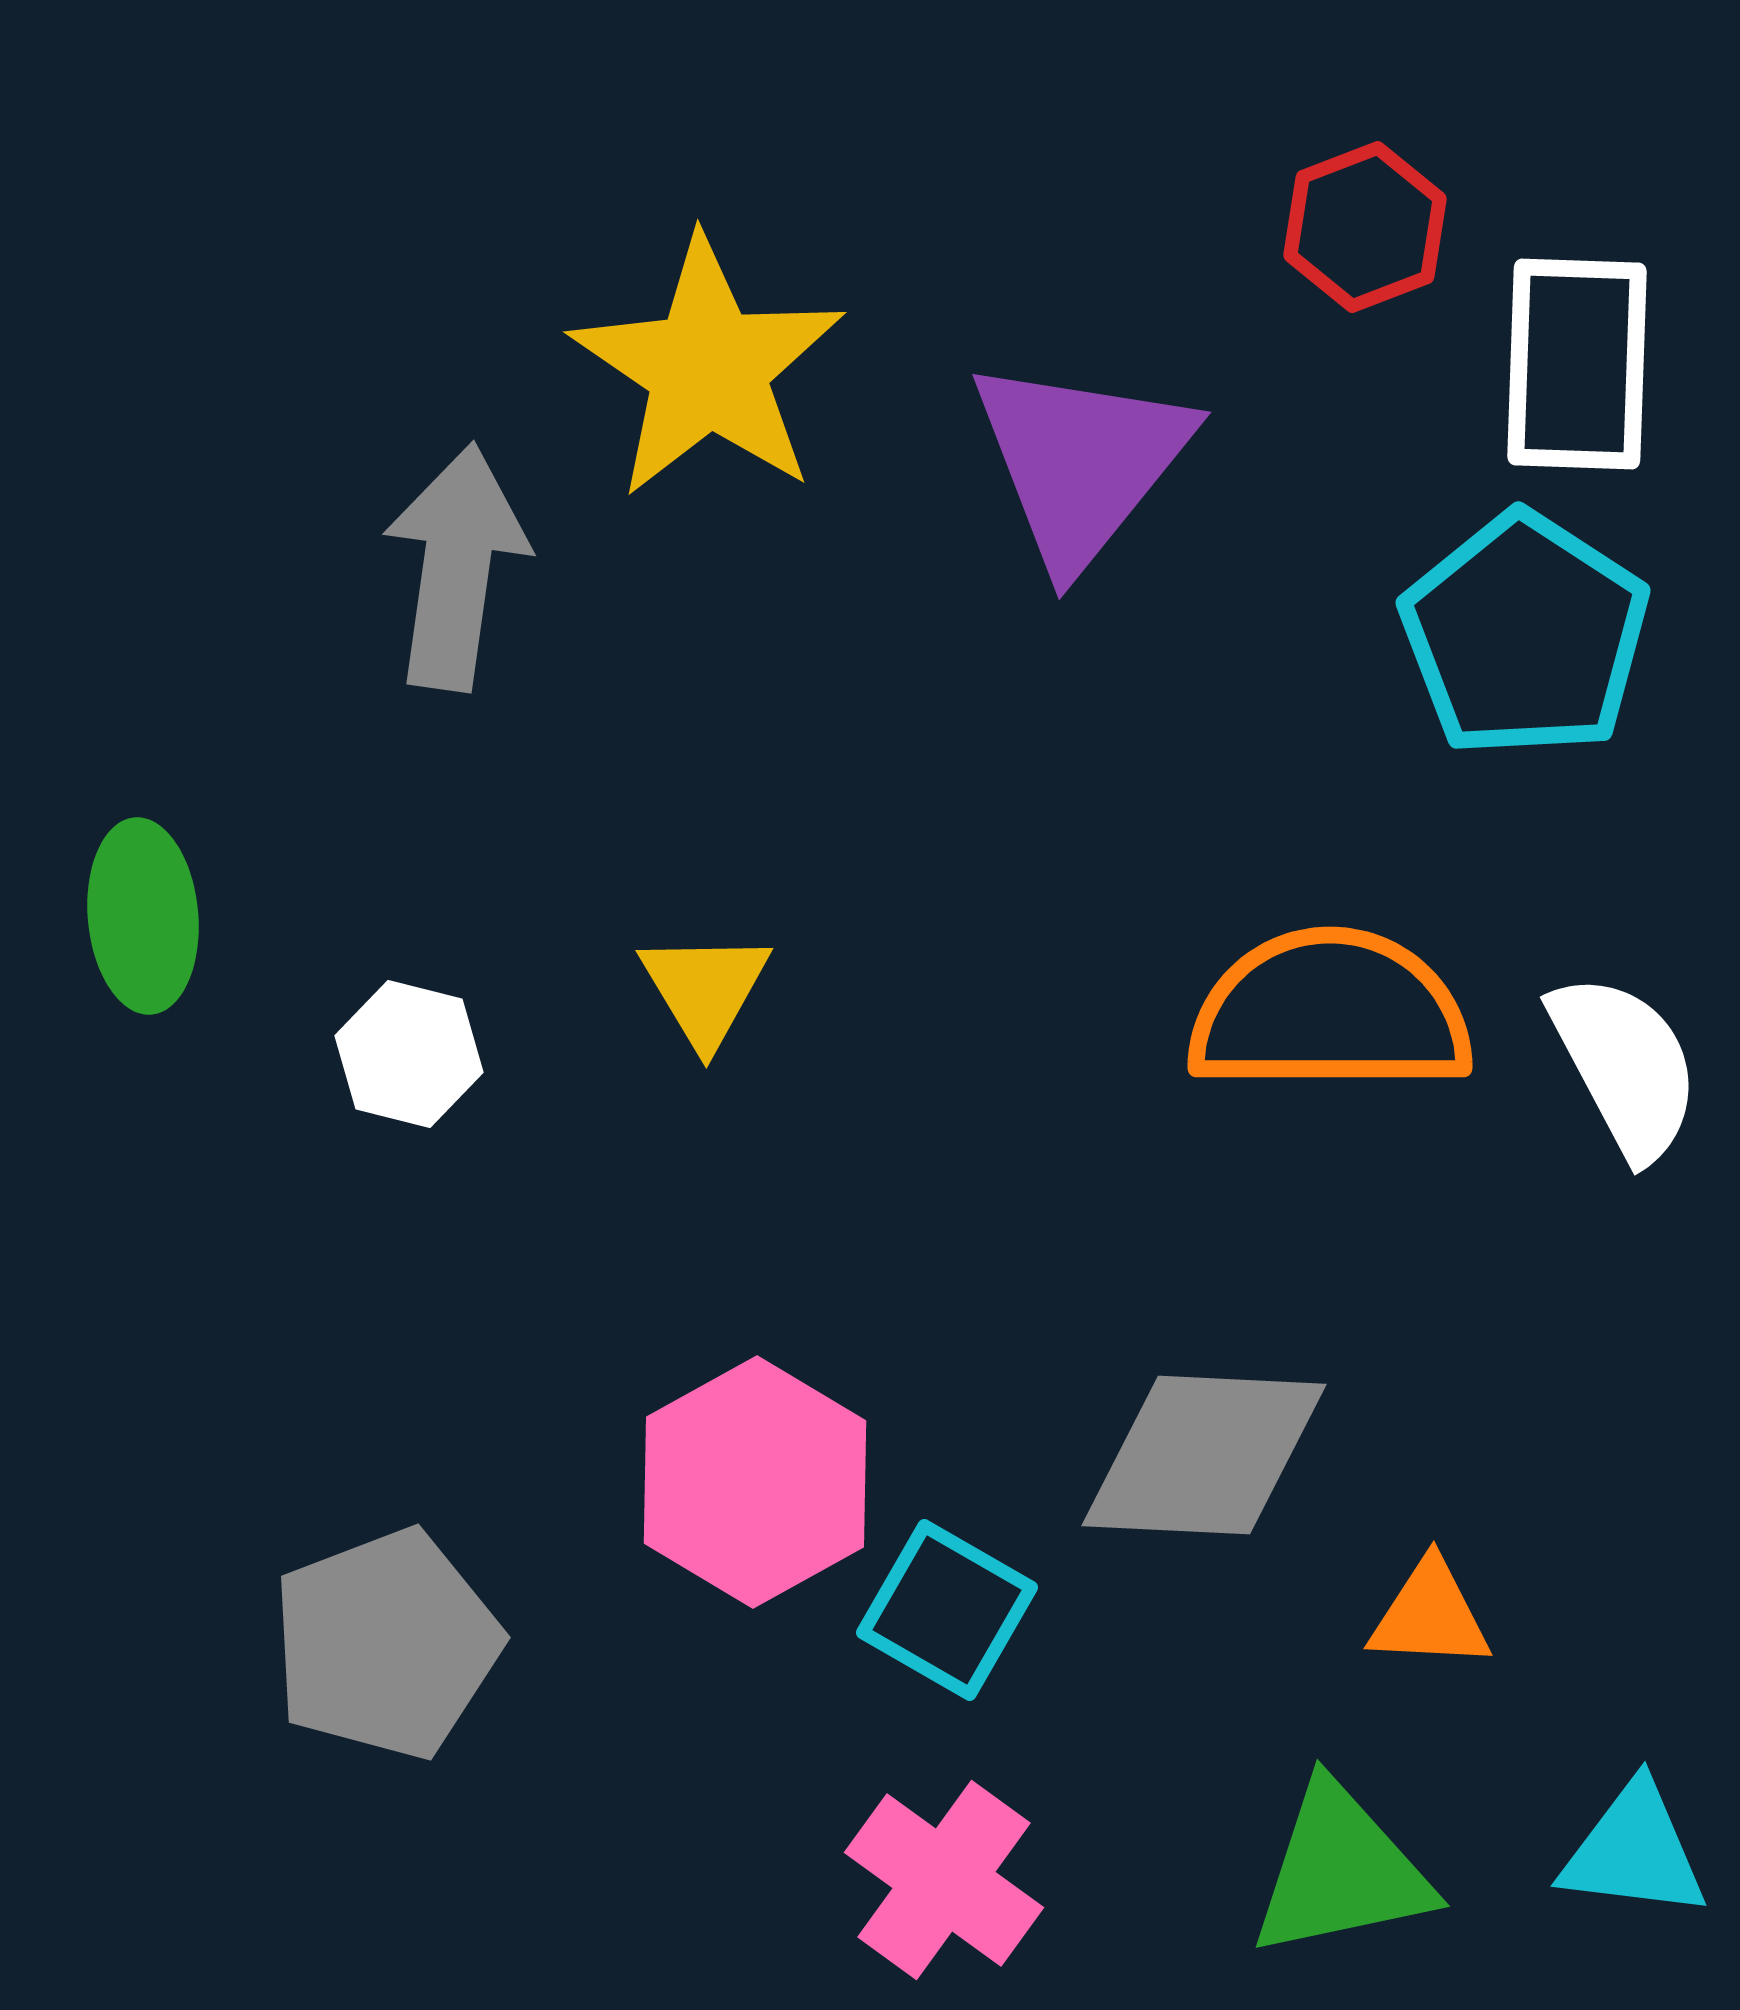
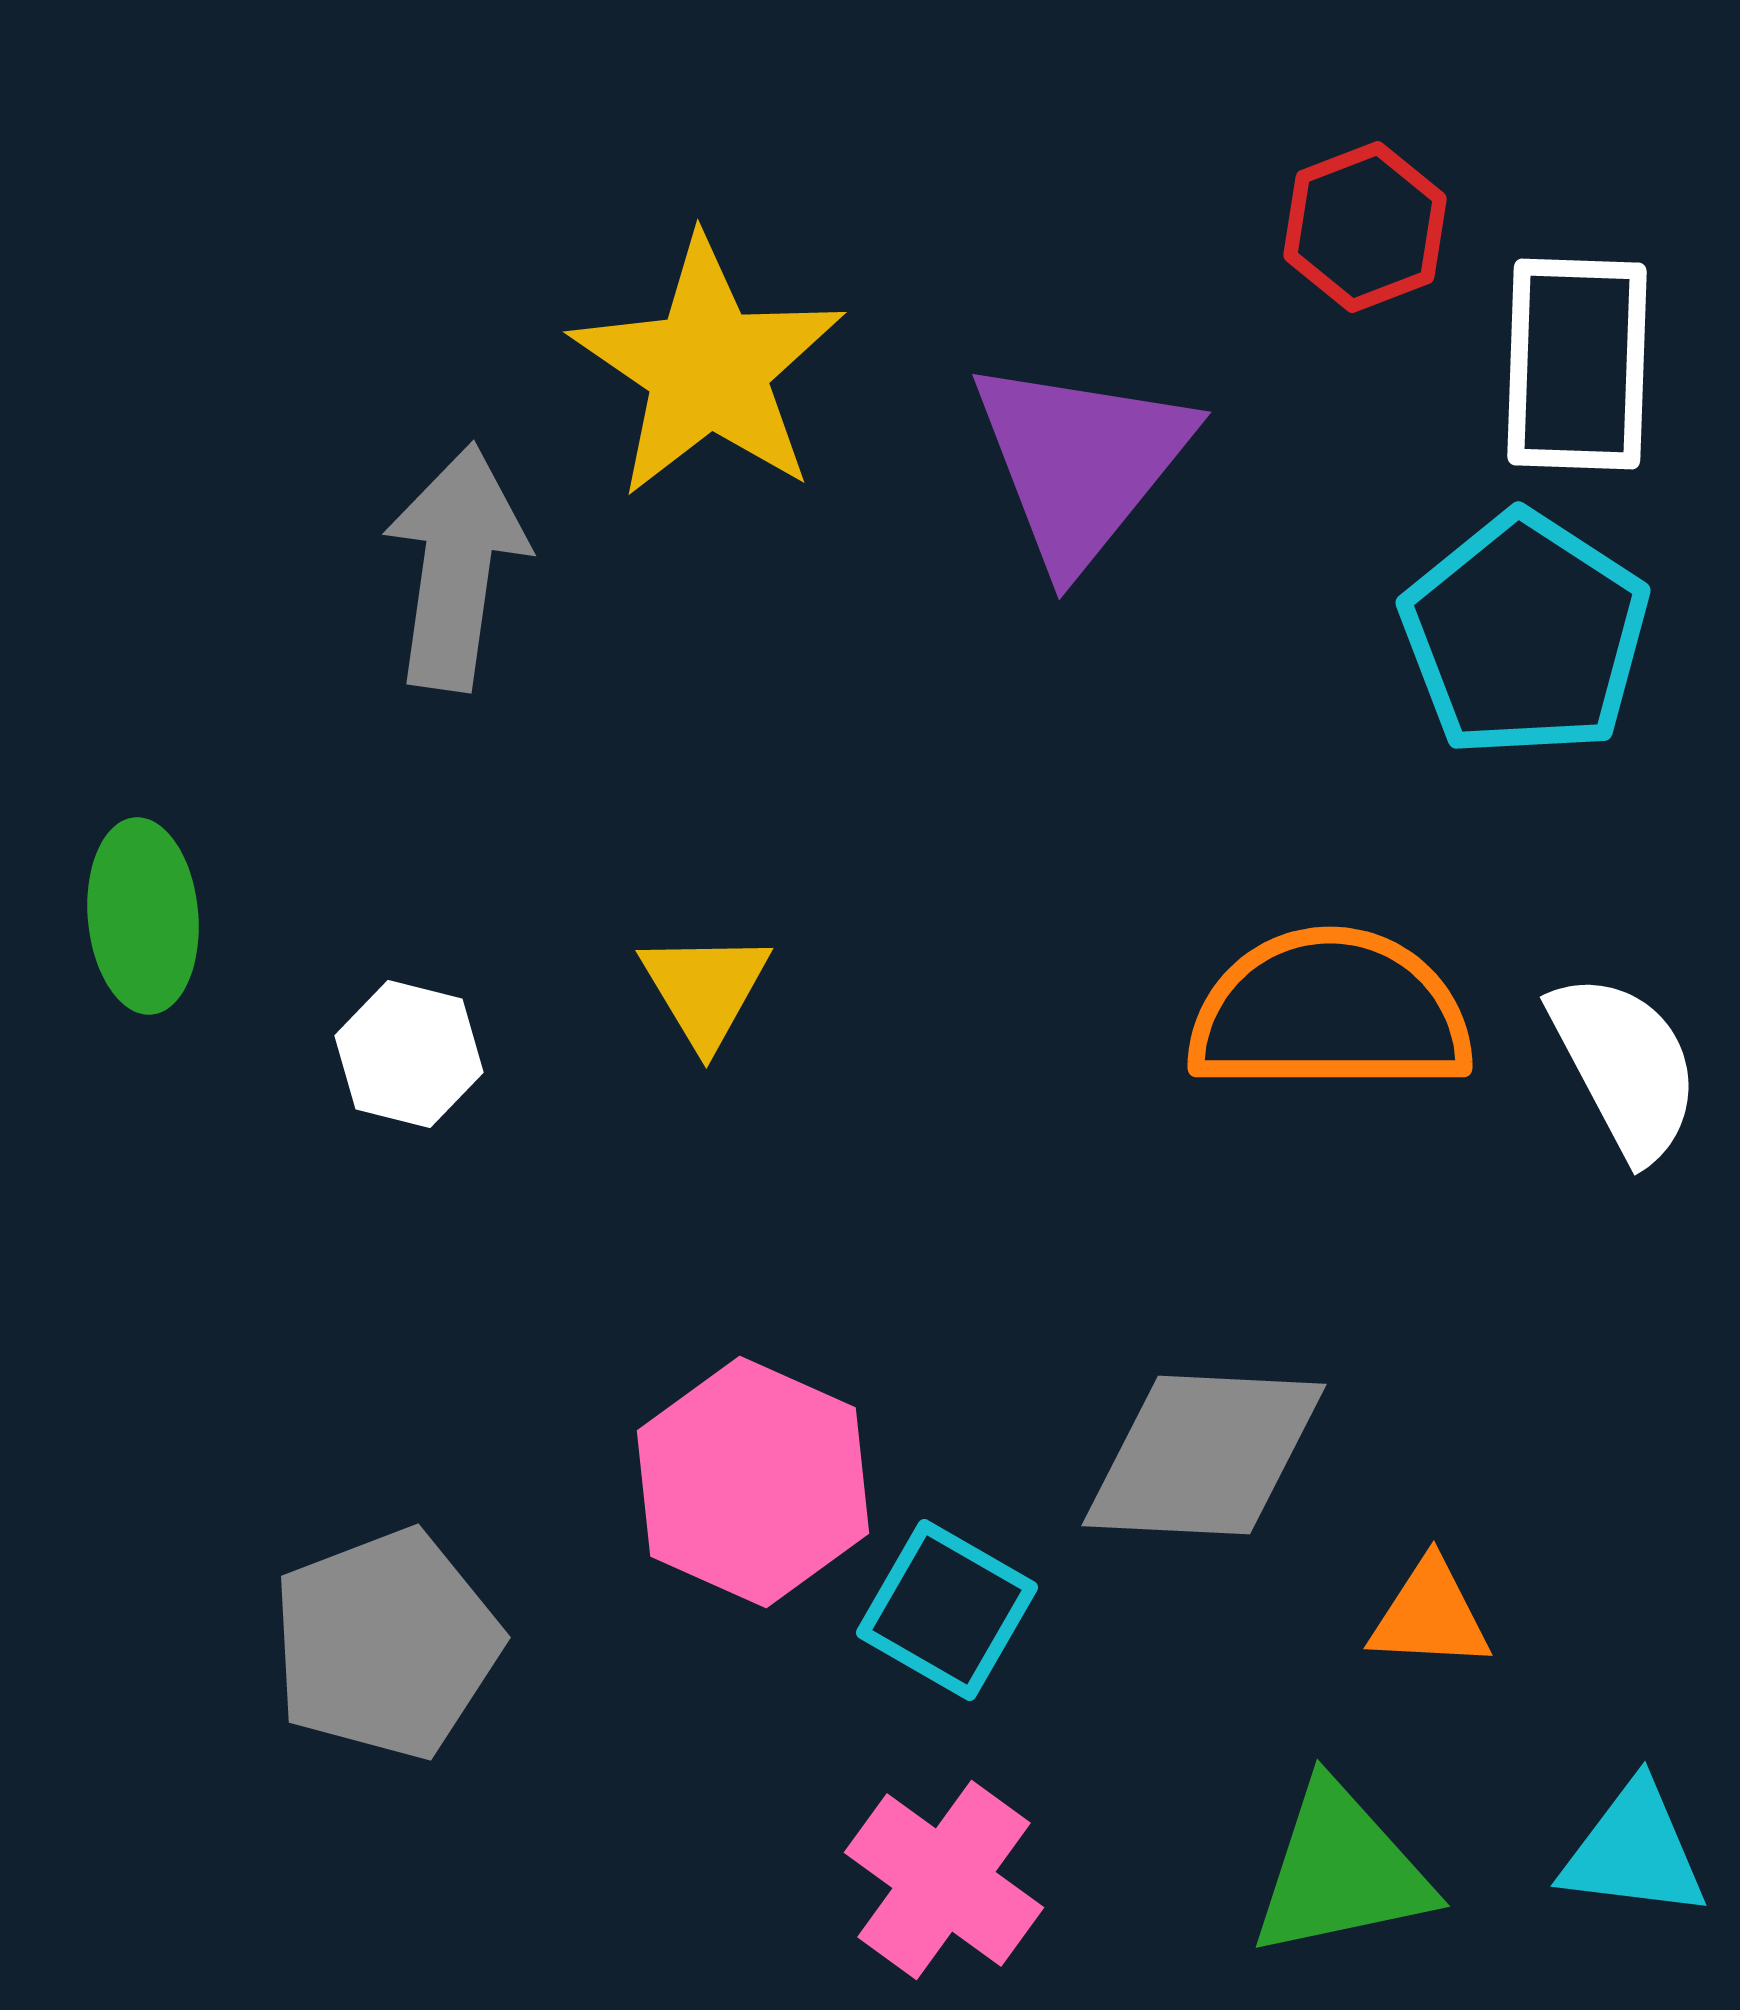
pink hexagon: moved 2 px left; rotated 7 degrees counterclockwise
